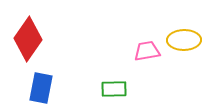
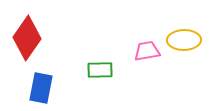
red diamond: moved 1 px left, 1 px up
green rectangle: moved 14 px left, 19 px up
